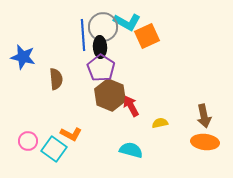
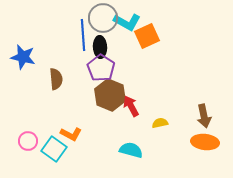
gray circle: moved 9 px up
